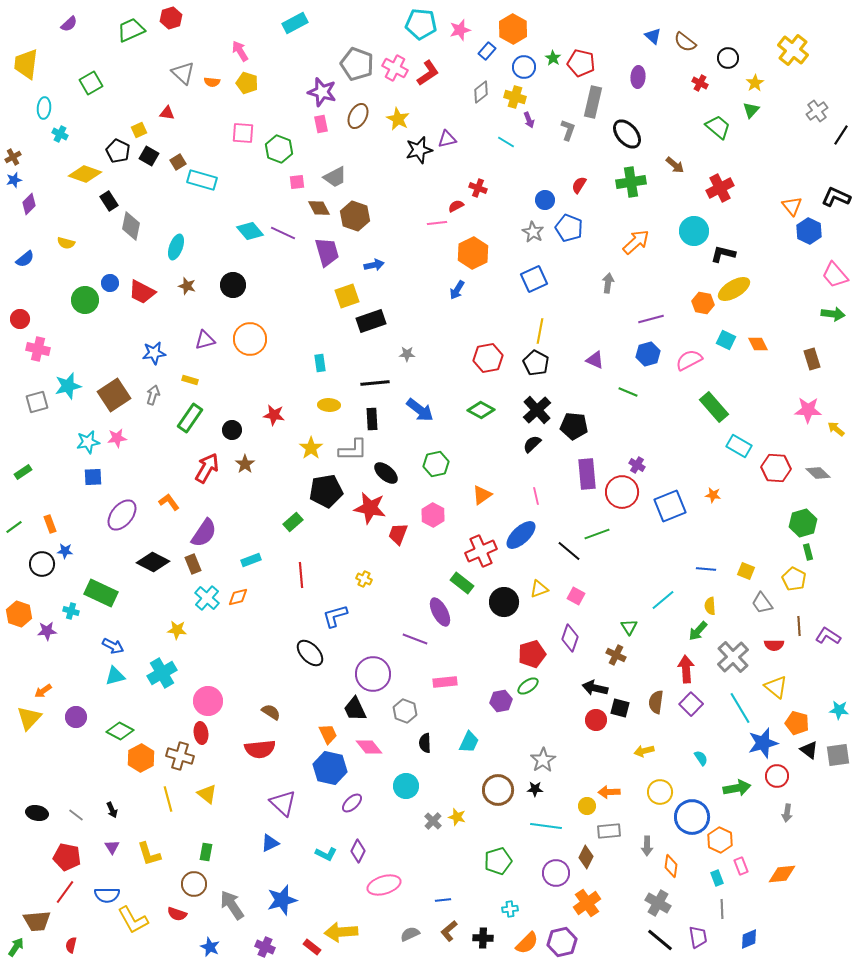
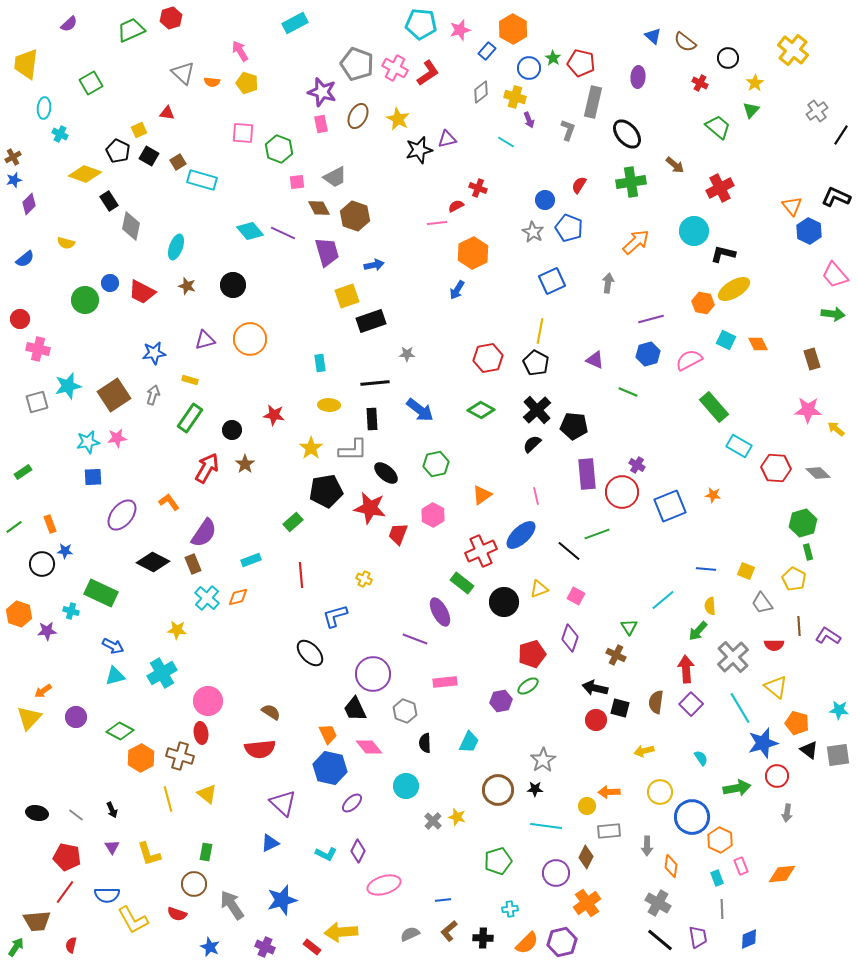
blue circle at (524, 67): moved 5 px right, 1 px down
blue square at (534, 279): moved 18 px right, 2 px down
